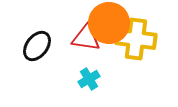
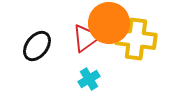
red triangle: rotated 44 degrees counterclockwise
